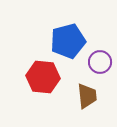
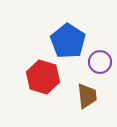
blue pentagon: rotated 24 degrees counterclockwise
red hexagon: rotated 12 degrees clockwise
